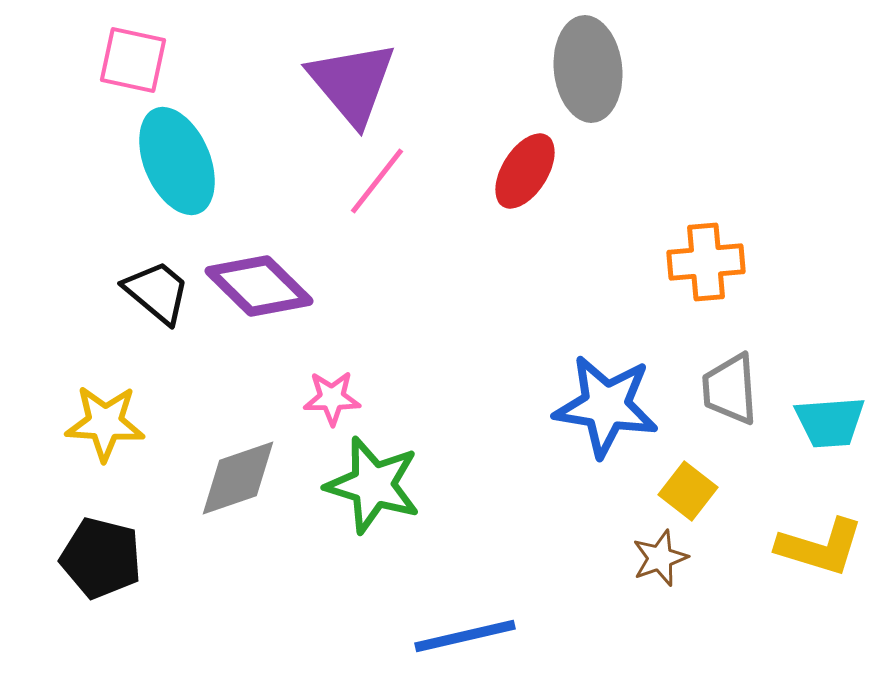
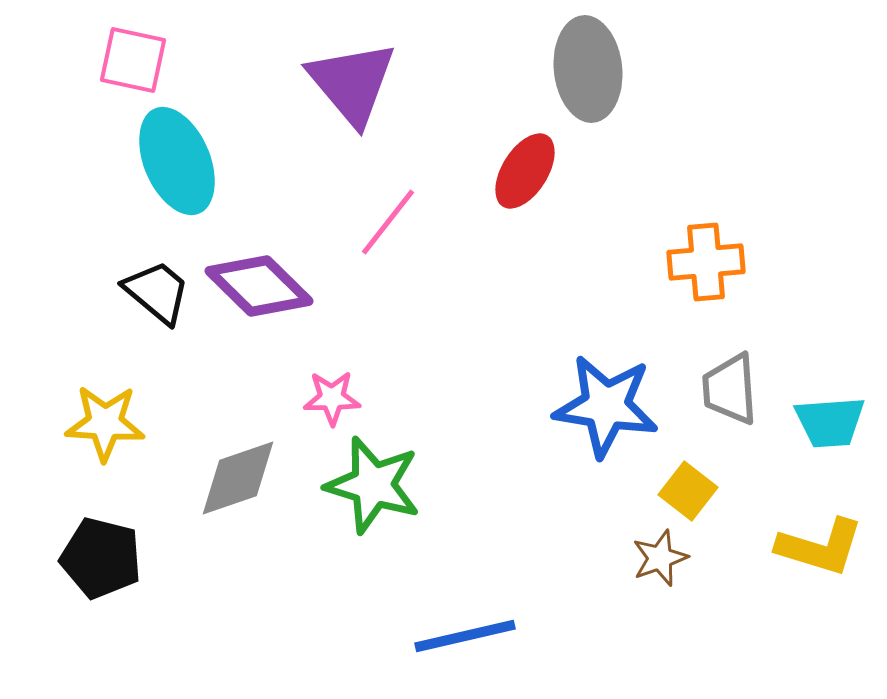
pink line: moved 11 px right, 41 px down
